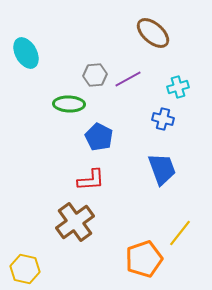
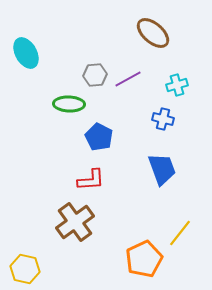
cyan cross: moved 1 px left, 2 px up
orange pentagon: rotated 6 degrees counterclockwise
